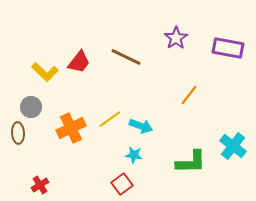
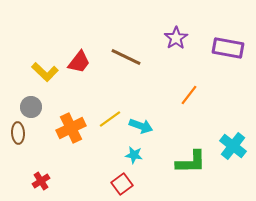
red cross: moved 1 px right, 4 px up
